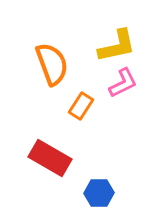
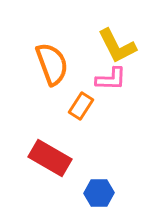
yellow L-shape: rotated 75 degrees clockwise
pink L-shape: moved 12 px left, 4 px up; rotated 28 degrees clockwise
